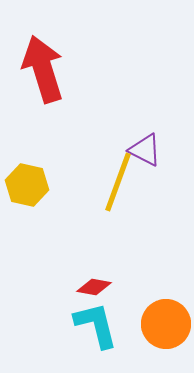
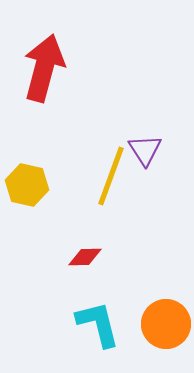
red arrow: moved 1 px right, 1 px up; rotated 32 degrees clockwise
purple triangle: rotated 30 degrees clockwise
yellow line: moved 7 px left, 6 px up
red diamond: moved 9 px left, 30 px up; rotated 12 degrees counterclockwise
cyan L-shape: moved 2 px right, 1 px up
